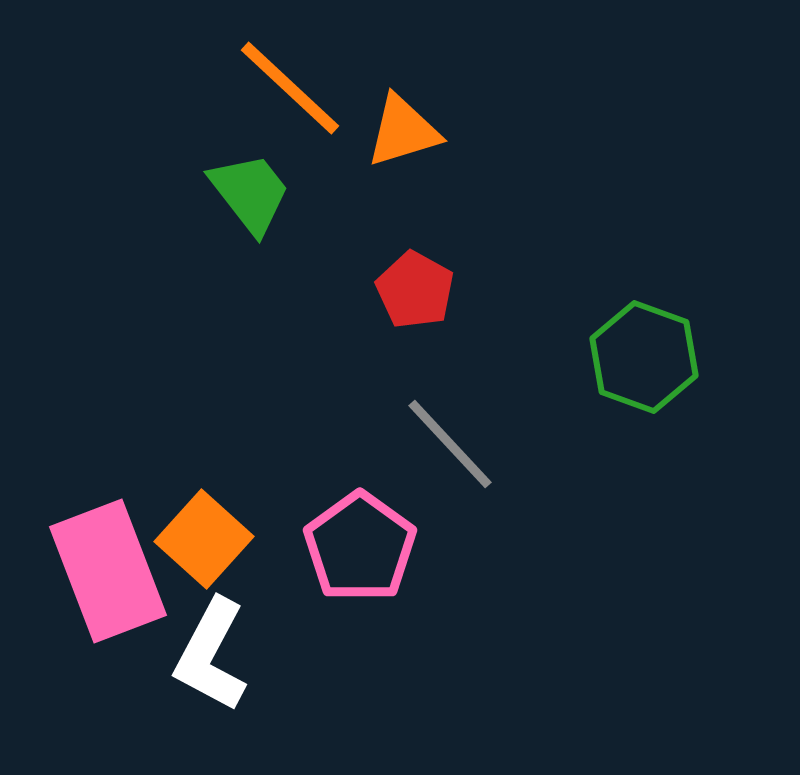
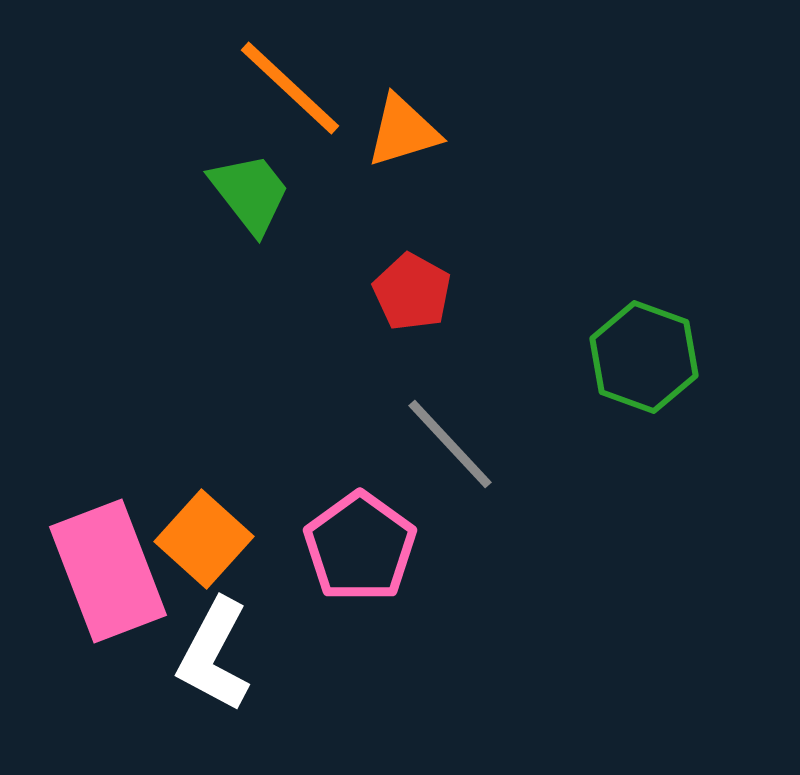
red pentagon: moved 3 px left, 2 px down
white L-shape: moved 3 px right
